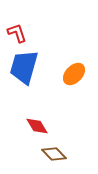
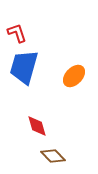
orange ellipse: moved 2 px down
red diamond: rotated 15 degrees clockwise
brown diamond: moved 1 px left, 2 px down
